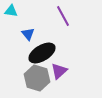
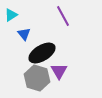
cyan triangle: moved 4 px down; rotated 40 degrees counterclockwise
blue triangle: moved 4 px left
purple triangle: rotated 18 degrees counterclockwise
